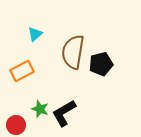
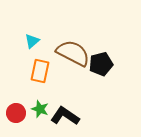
cyan triangle: moved 3 px left, 7 px down
brown semicircle: moved 1 px down; rotated 108 degrees clockwise
orange rectangle: moved 18 px right; rotated 50 degrees counterclockwise
black L-shape: moved 1 px right, 3 px down; rotated 64 degrees clockwise
red circle: moved 12 px up
